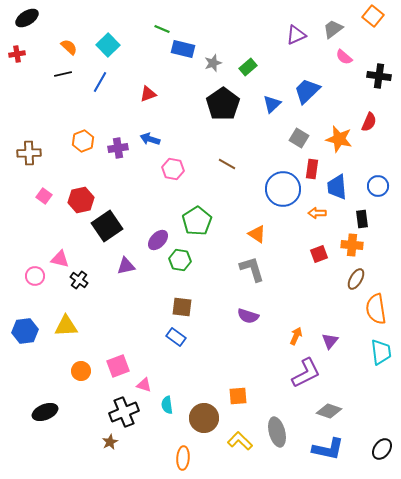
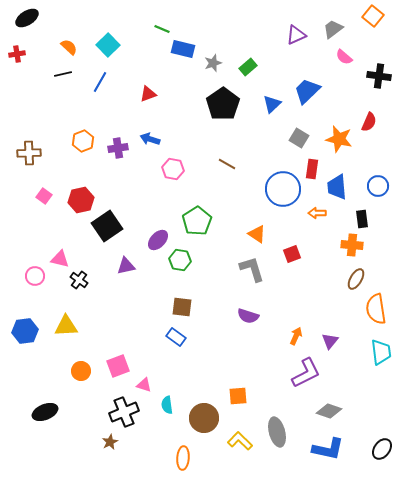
red square at (319, 254): moved 27 px left
